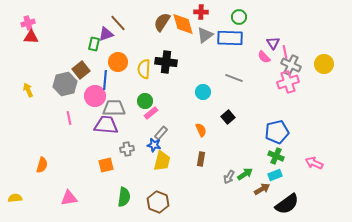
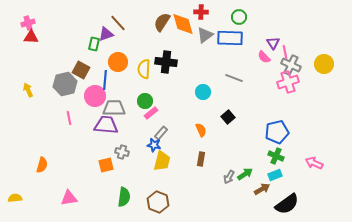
brown square at (81, 70): rotated 24 degrees counterclockwise
gray cross at (127, 149): moved 5 px left, 3 px down; rotated 24 degrees clockwise
